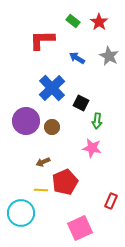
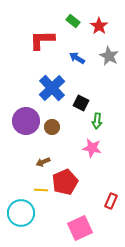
red star: moved 4 px down
